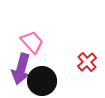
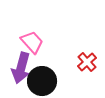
purple arrow: moved 1 px up
